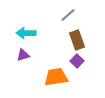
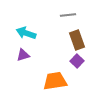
gray line: rotated 35 degrees clockwise
cyan arrow: rotated 18 degrees clockwise
orange trapezoid: moved 1 px left, 4 px down
